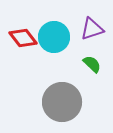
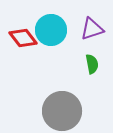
cyan circle: moved 3 px left, 7 px up
green semicircle: rotated 36 degrees clockwise
gray circle: moved 9 px down
